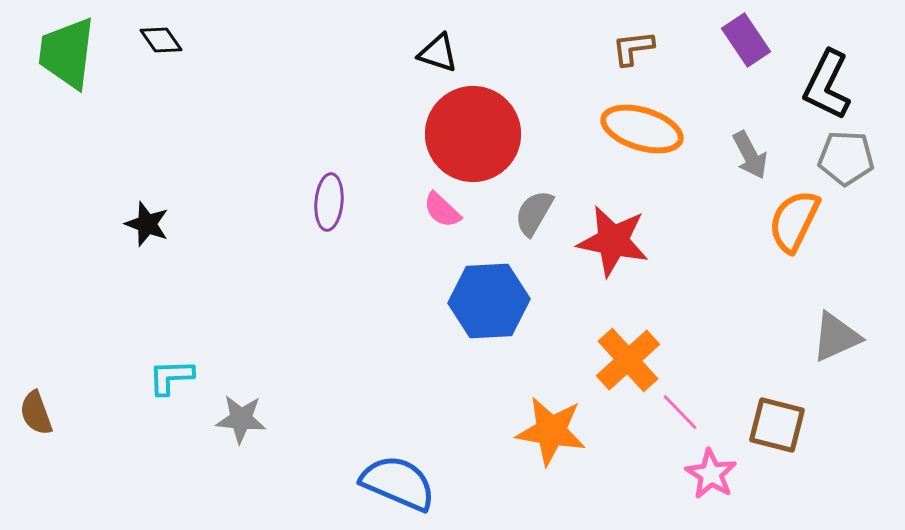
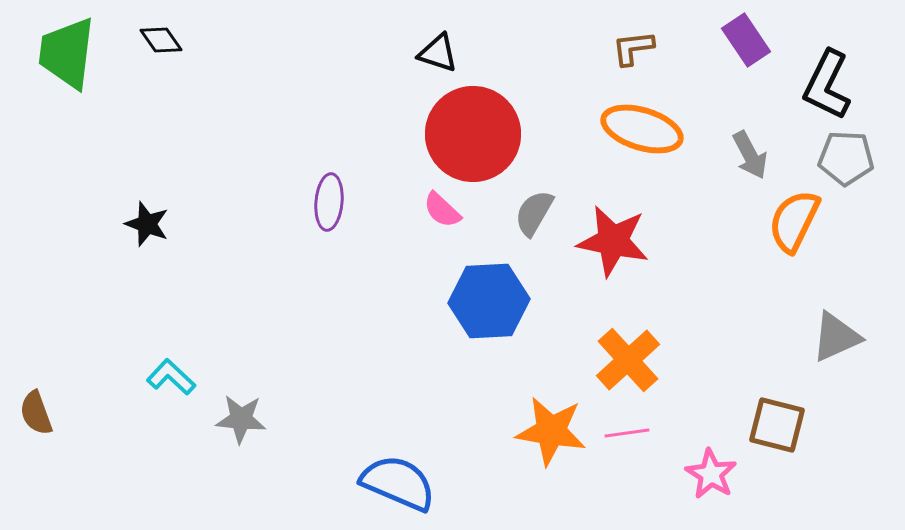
cyan L-shape: rotated 45 degrees clockwise
pink line: moved 53 px left, 21 px down; rotated 54 degrees counterclockwise
